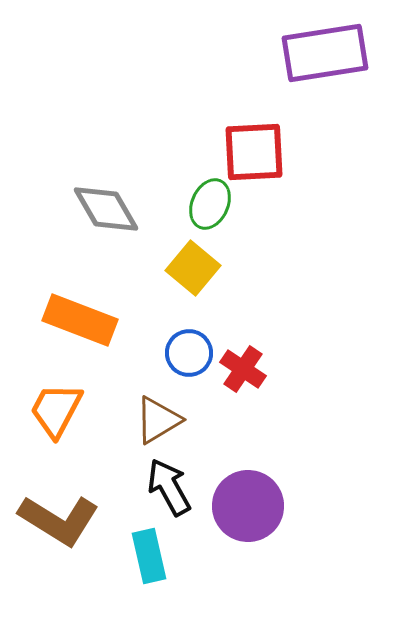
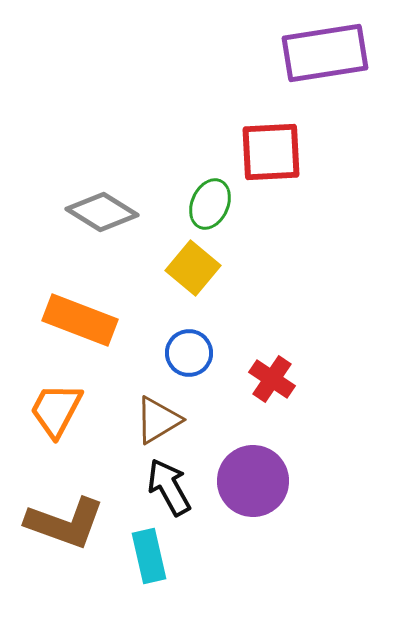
red square: moved 17 px right
gray diamond: moved 4 px left, 3 px down; rotated 28 degrees counterclockwise
red cross: moved 29 px right, 10 px down
purple circle: moved 5 px right, 25 px up
brown L-shape: moved 6 px right, 3 px down; rotated 12 degrees counterclockwise
